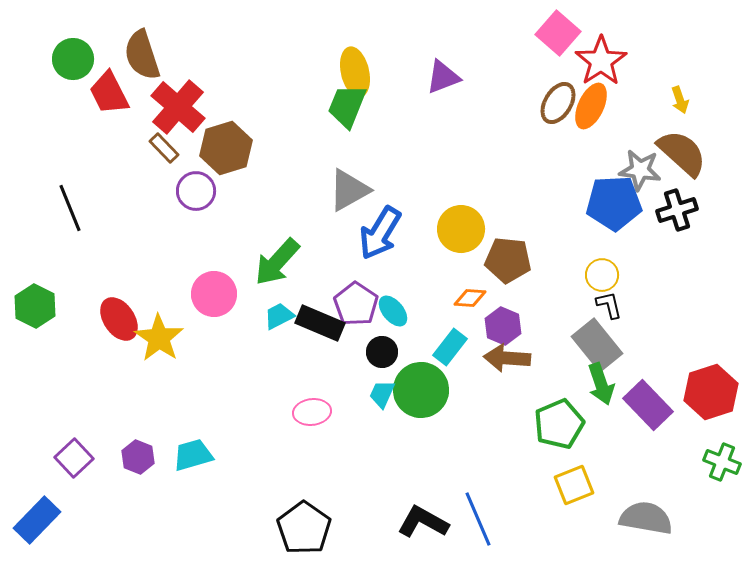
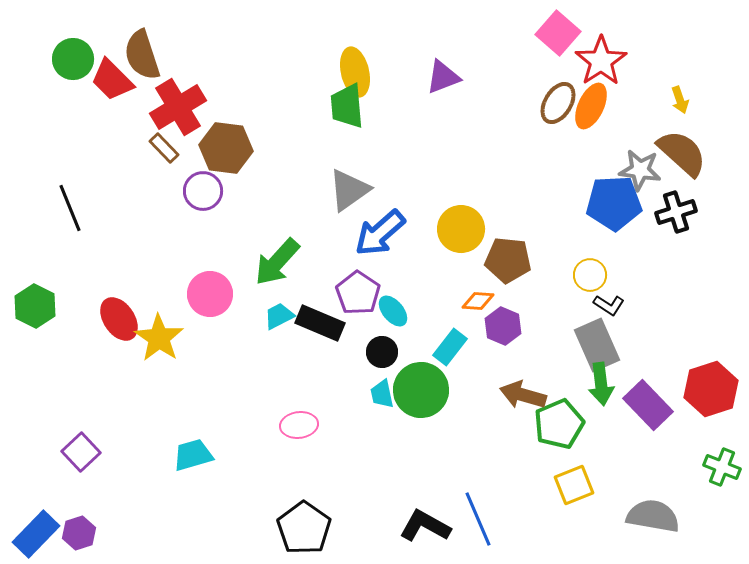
red trapezoid at (109, 93): moved 3 px right, 13 px up; rotated 18 degrees counterclockwise
green trapezoid at (347, 106): rotated 27 degrees counterclockwise
red cross at (178, 107): rotated 18 degrees clockwise
brown hexagon at (226, 148): rotated 24 degrees clockwise
gray triangle at (349, 190): rotated 6 degrees counterclockwise
purple circle at (196, 191): moved 7 px right
black cross at (677, 210): moved 1 px left, 2 px down
blue arrow at (380, 233): rotated 18 degrees clockwise
yellow circle at (602, 275): moved 12 px left
pink circle at (214, 294): moved 4 px left
orange diamond at (470, 298): moved 8 px right, 3 px down
purple pentagon at (356, 304): moved 2 px right, 11 px up
black L-shape at (609, 305): rotated 136 degrees clockwise
gray rectangle at (597, 345): rotated 15 degrees clockwise
brown arrow at (507, 358): moved 16 px right, 37 px down; rotated 12 degrees clockwise
green arrow at (601, 384): rotated 12 degrees clockwise
red hexagon at (711, 392): moved 3 px up
cyan trapezoid at (382, 394): rotated 36 degrees counterclockwise
pink ellipse at (312, 412): moved 13 px left, 13 px down
purple hexagon at (138, 457): moved 59 px left, 76 px down; rotated 20 degrees clockwise
purple square at (74, 458): moved 7 px right, 6 px up
green cross at (722, 462): moved 5 px down
gray semicircle at (646, 518): moved 7 px right, 2 px up
blue rectangle at (37, 520): moved 1 px left, 14 px down
black L-shape at (423, 522): moved 2 px right, 4 px down
